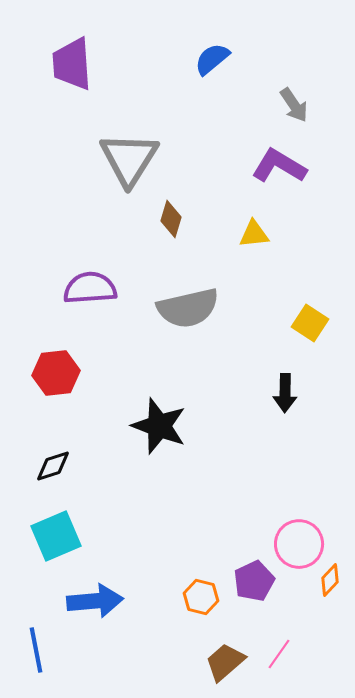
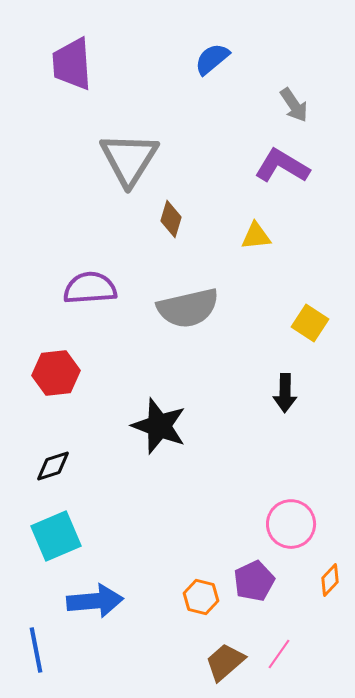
purple L-shape: moved 3 px right
yellow triangle: moved 2 px right, 2 px down
pink circle: moved 8 px left, 20 px up
